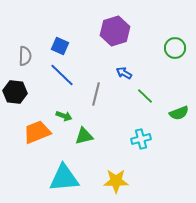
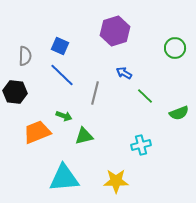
gray line: moved 1 px left, 1 px up
cyan cross: moved 6 px down
